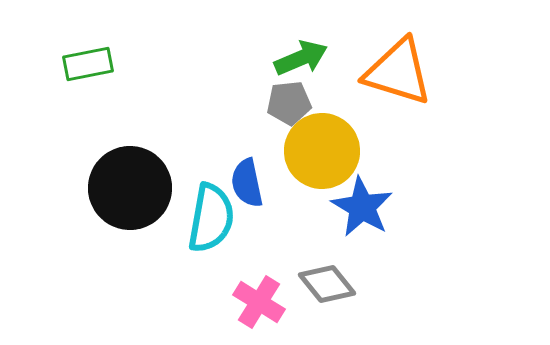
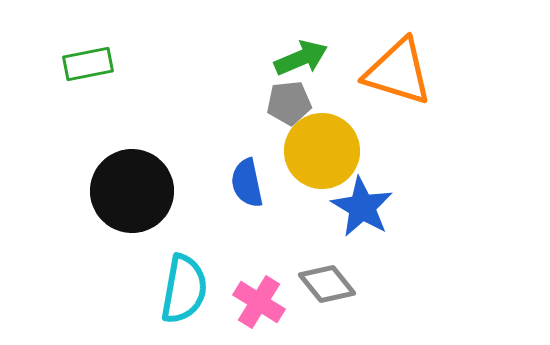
black circle: moved 2 px right, 3 px down
cyan semicircle: moved 27 px left, 71 px down
